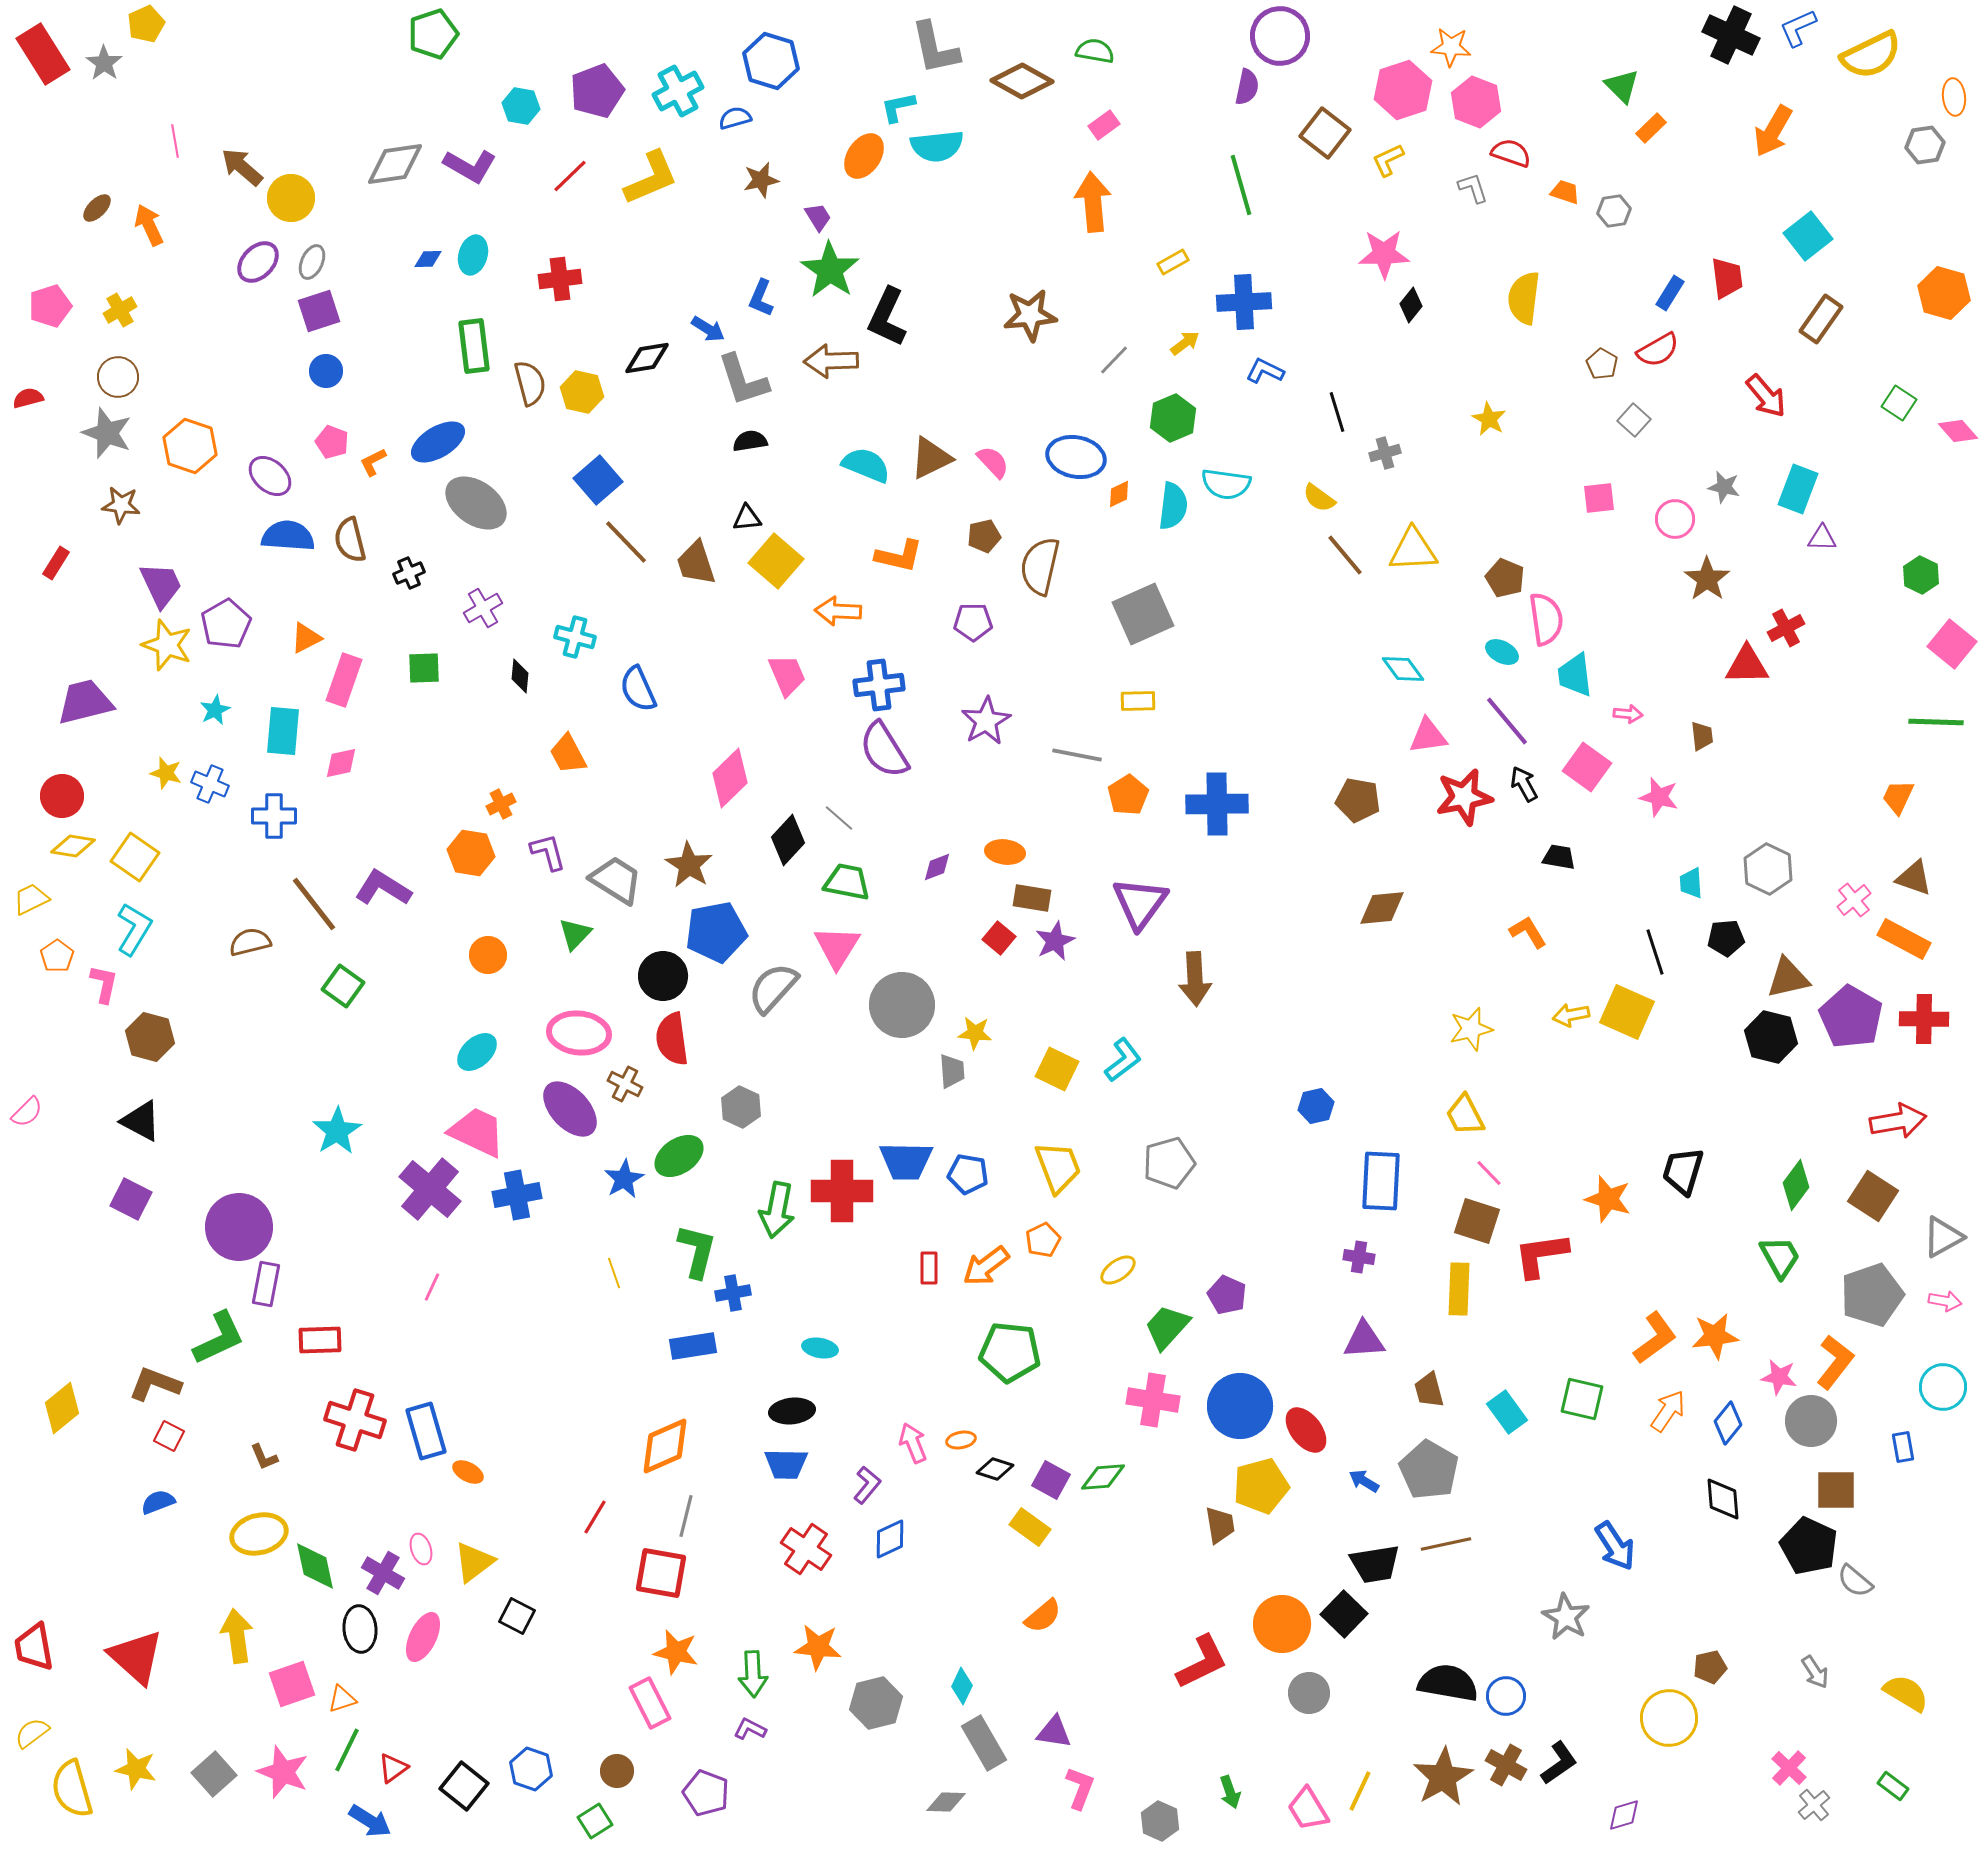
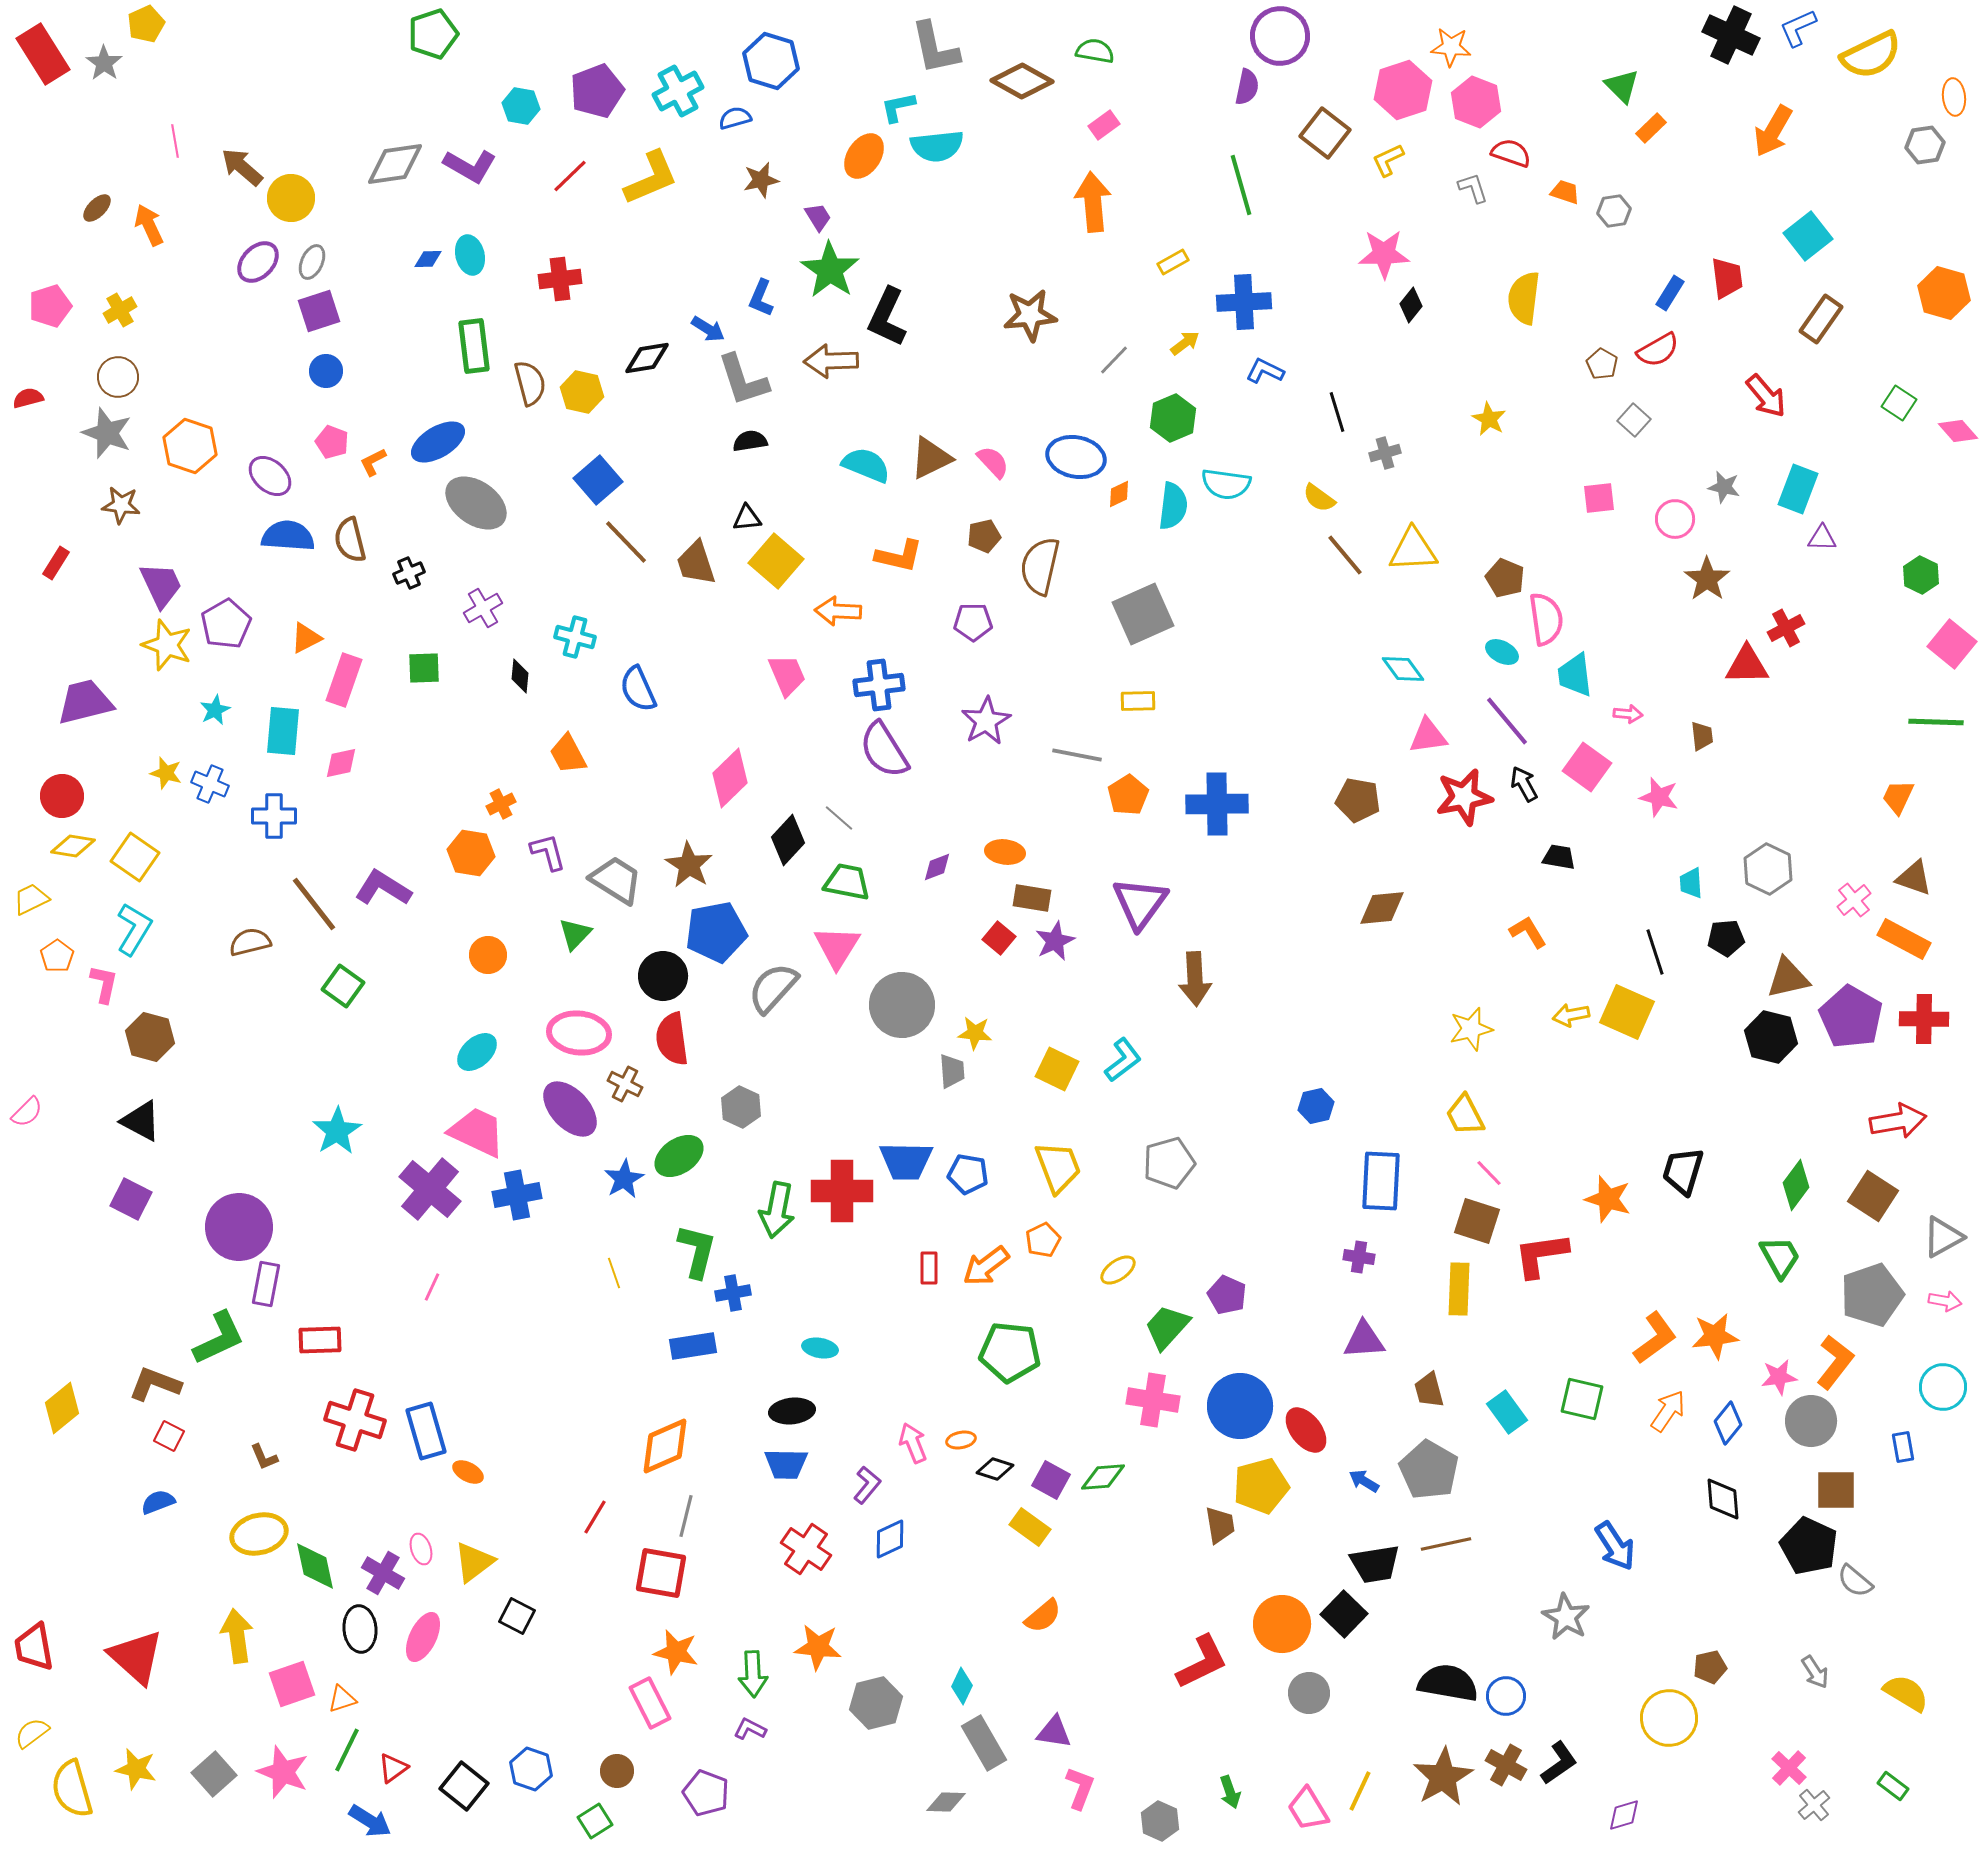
cyan ellipse at (473, 255): moved 3 px left; rotated 30 degrees counterclockwise
pink star at (1779, 1377): rotated 18 degrees counterclockwise
